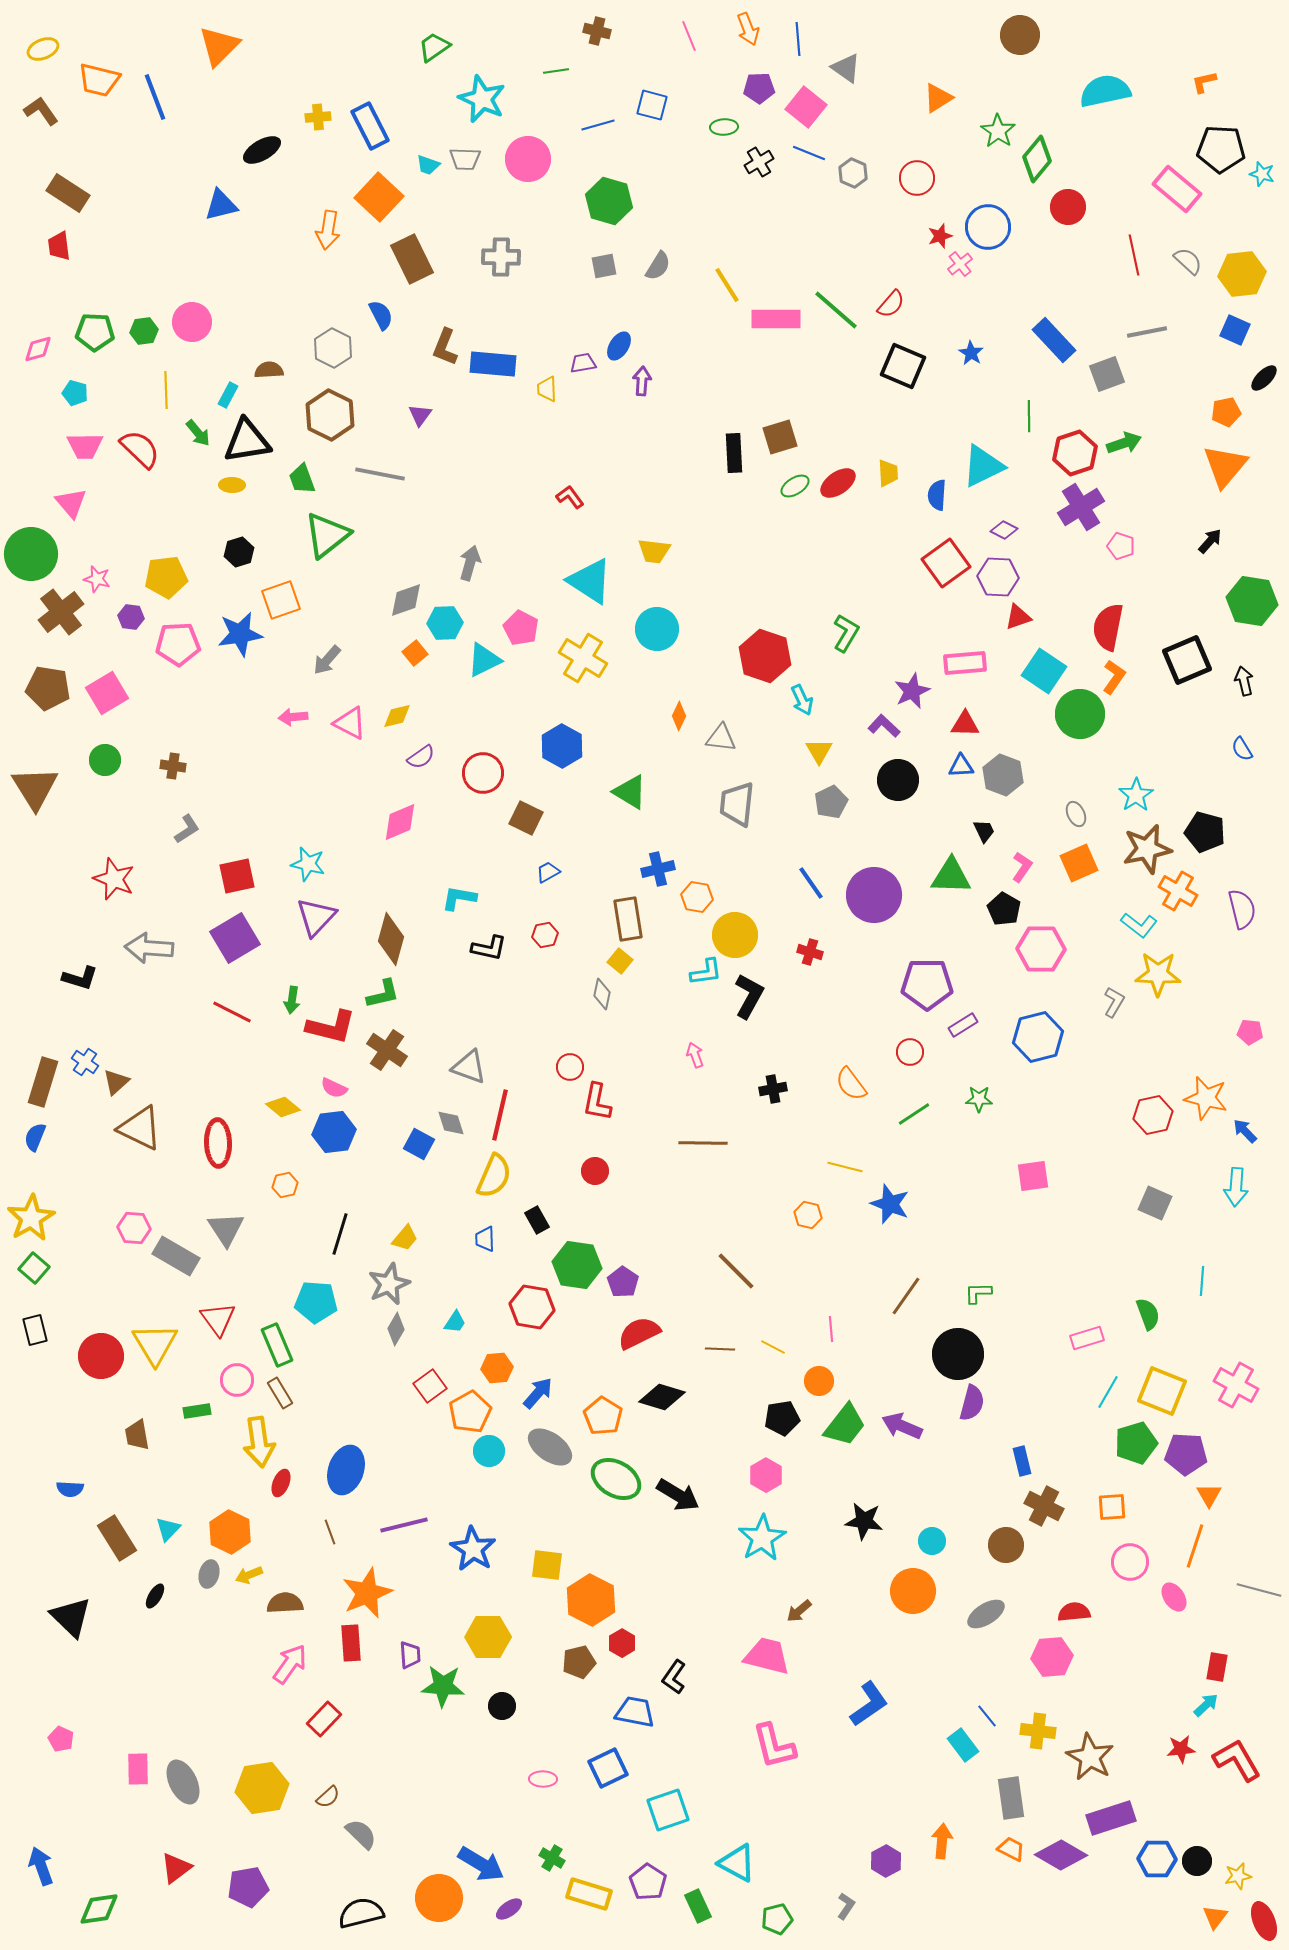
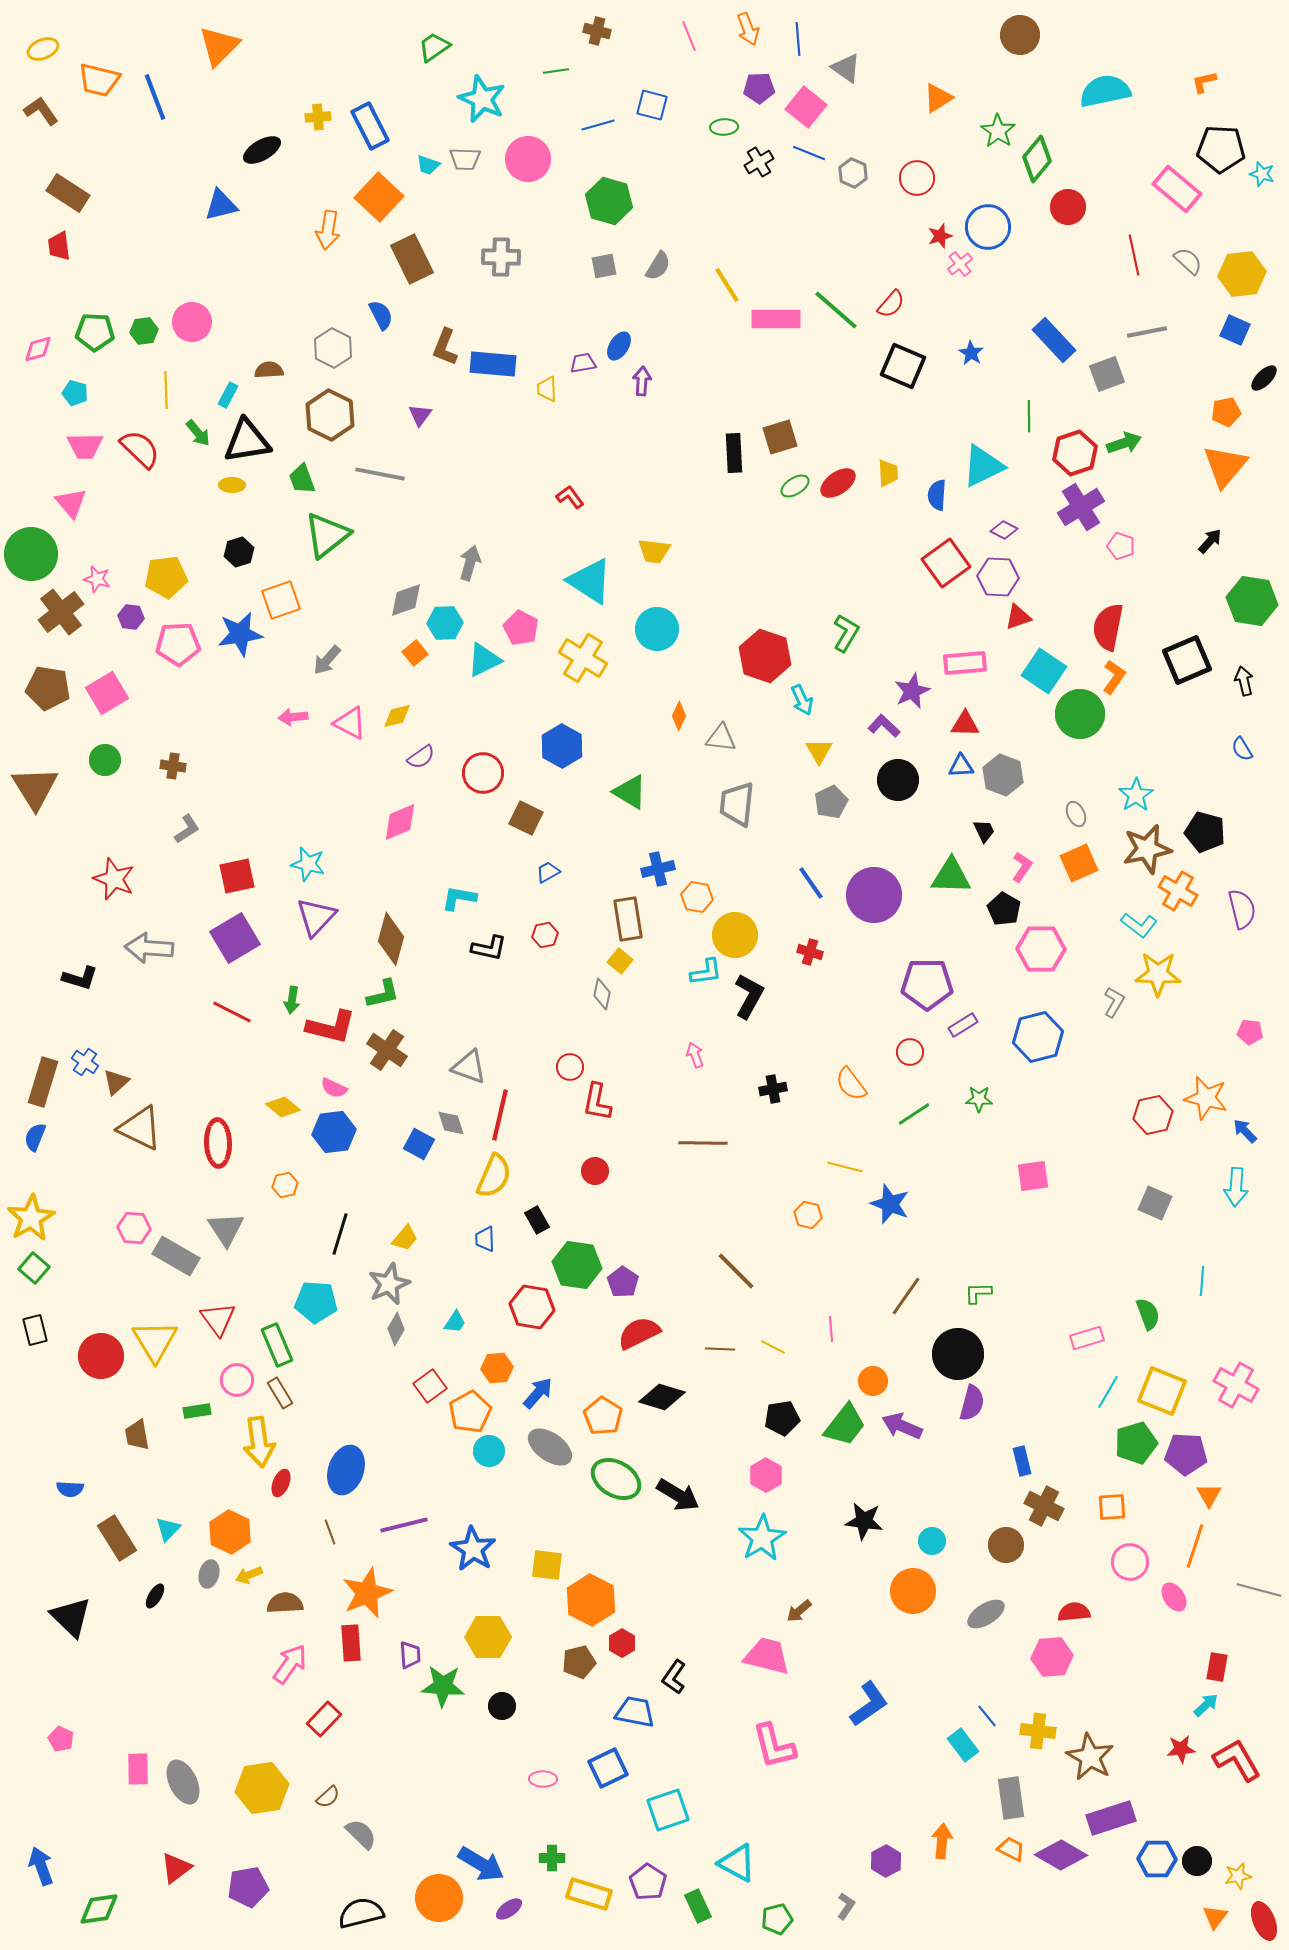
yellow triangle at (155, 1344): moved 3 px up
orange circle at (819, 1381): moved 54 px right
green cross at (552, 1858): rotated 30 degrees counterclockwise
